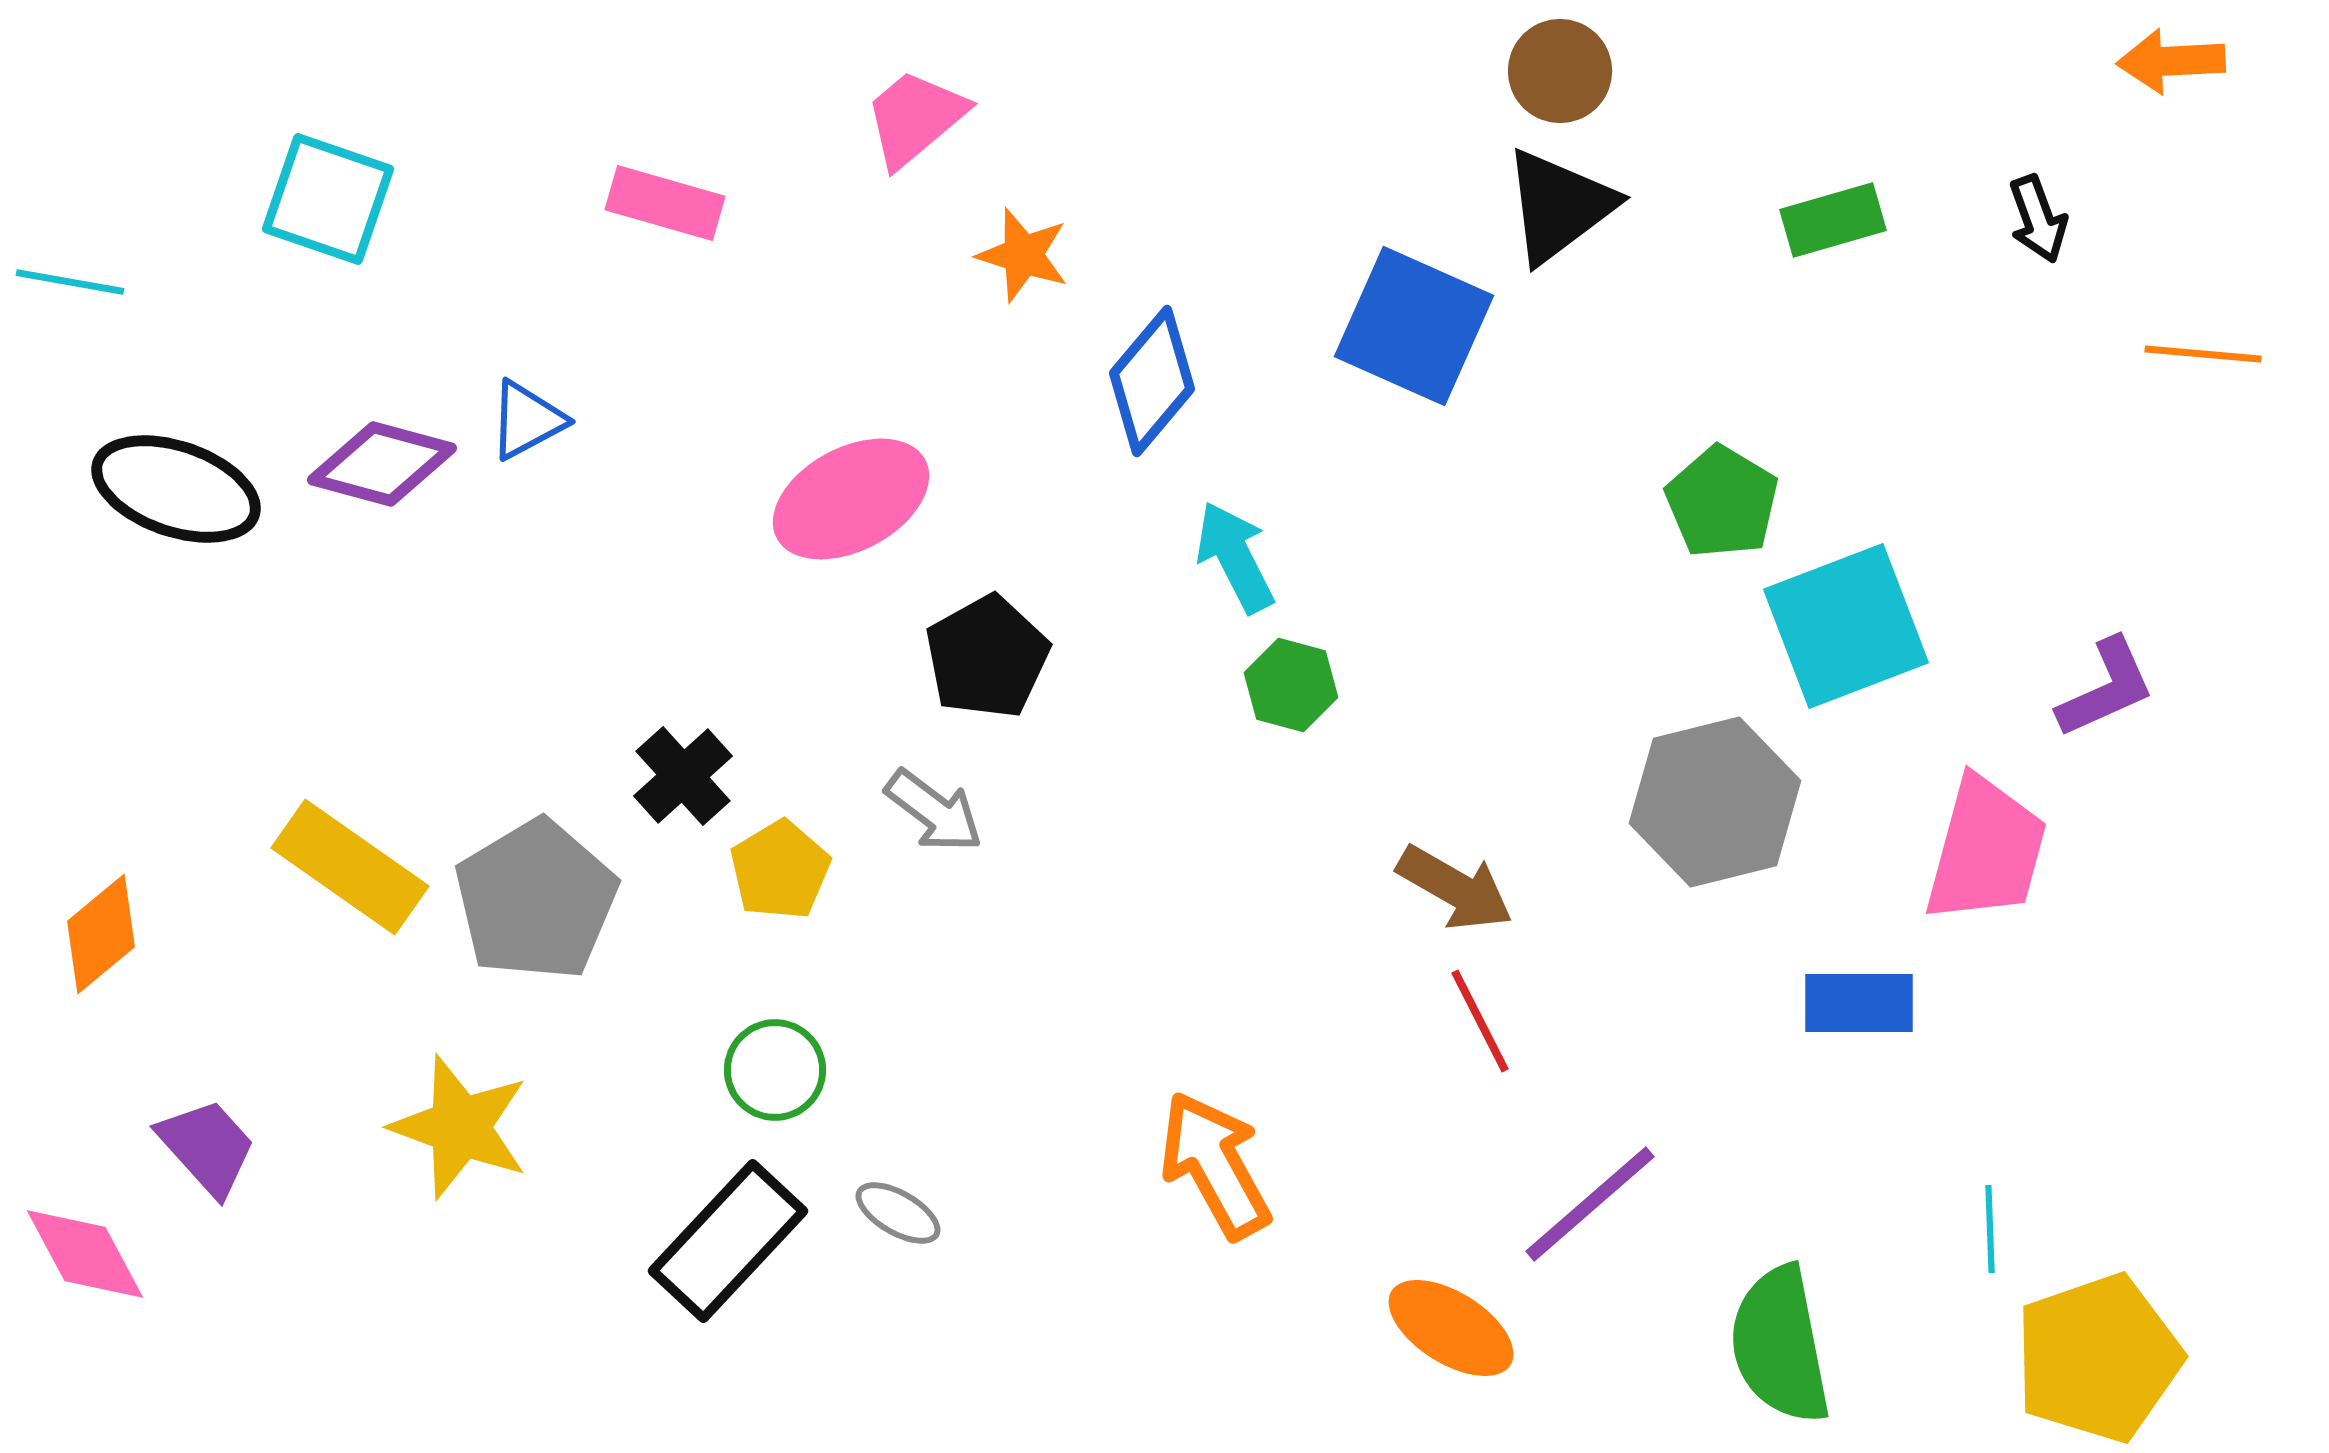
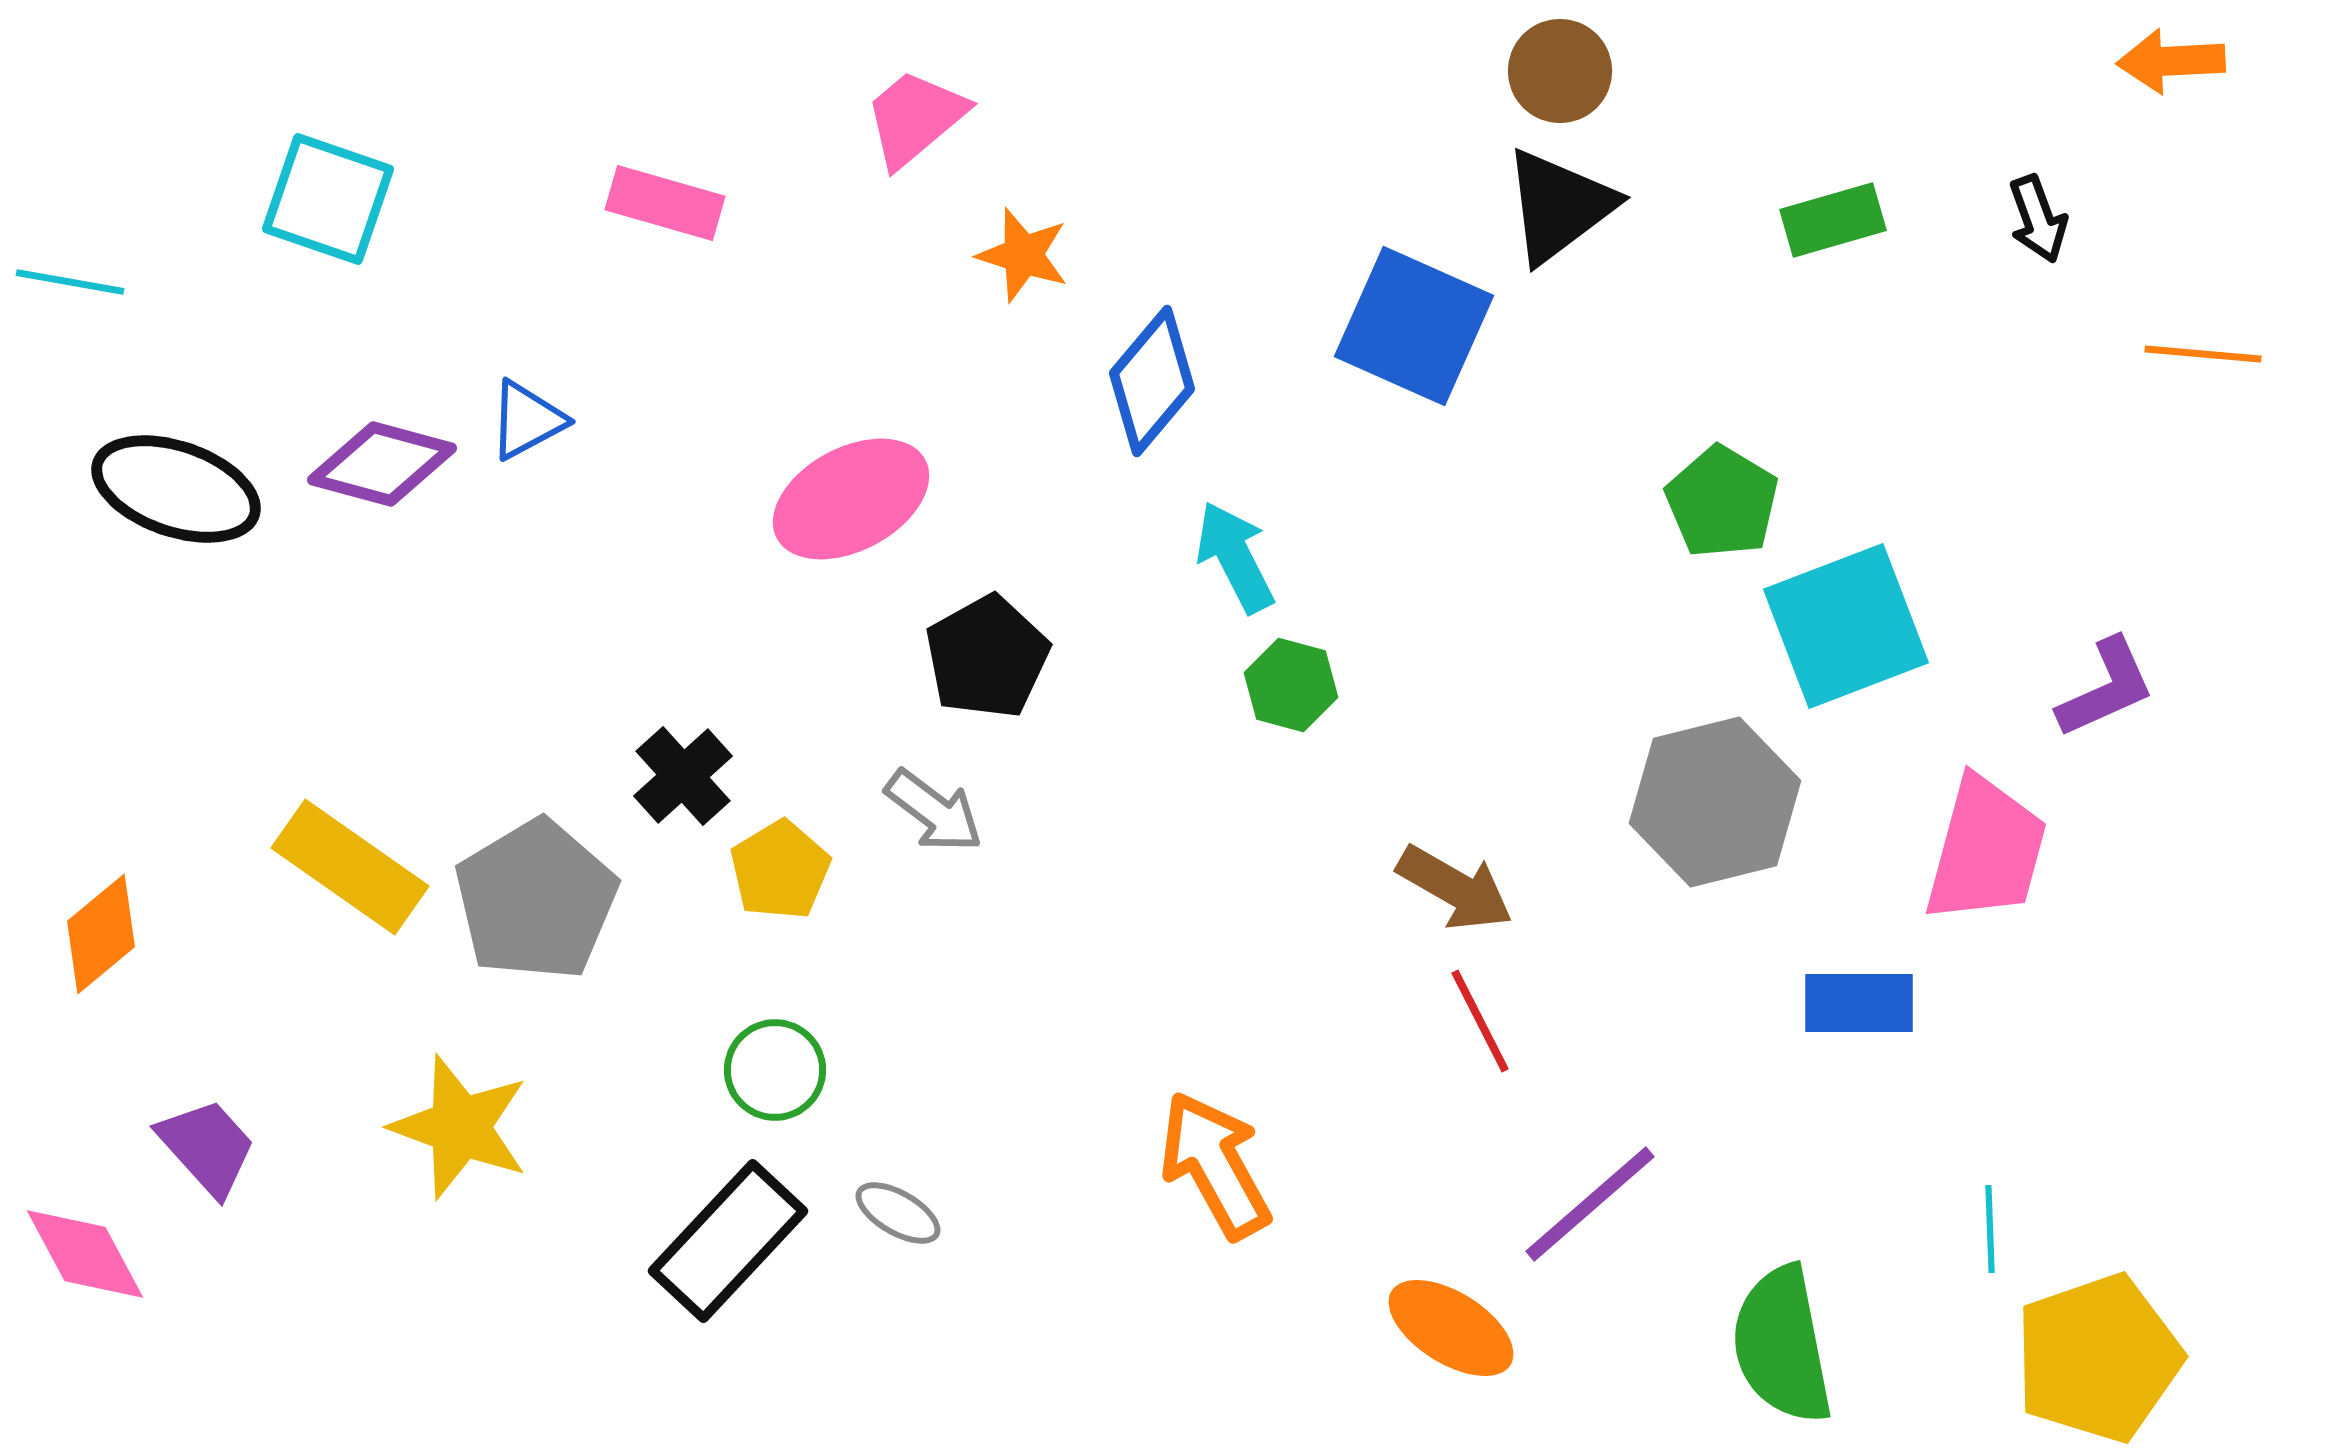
green semicircle at (1780, 1345): moved 2 px right
